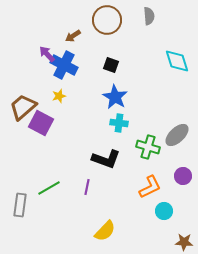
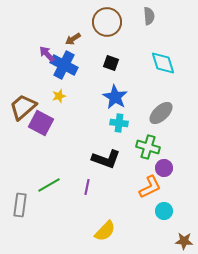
brown circle: moved 2 px down
brown arrow: moved 3 px down
cyan diamond: moved 14 px left, 2 px down
black square: moved 2 px up
gray ellipse: moved 16 px left, 22 px up
purple circle: moved 19 px left, 8 px up
green line: moved 3 px up
brown star: moved 1 px up
